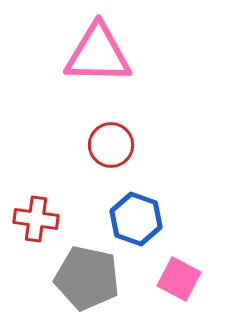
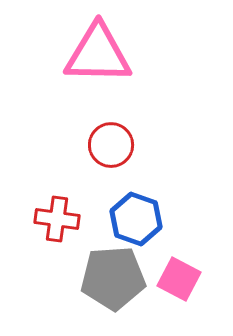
red cross: moved 21 px right
gray pentagon: moved 26 px right; rotated 16 degrees counterclockwise
